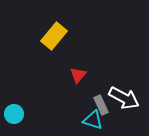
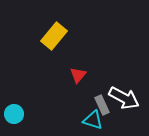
gray rectangle: moved 1 px right
